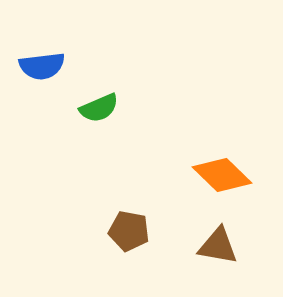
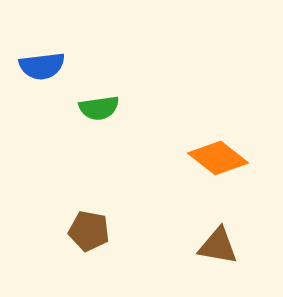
green semicircle: rotated 15 degrees clockwise
orange diamond: moved 4 px left, 17 px up; rotated 6 degrees counterclockwise
brown pentagon: moved 40 px left
